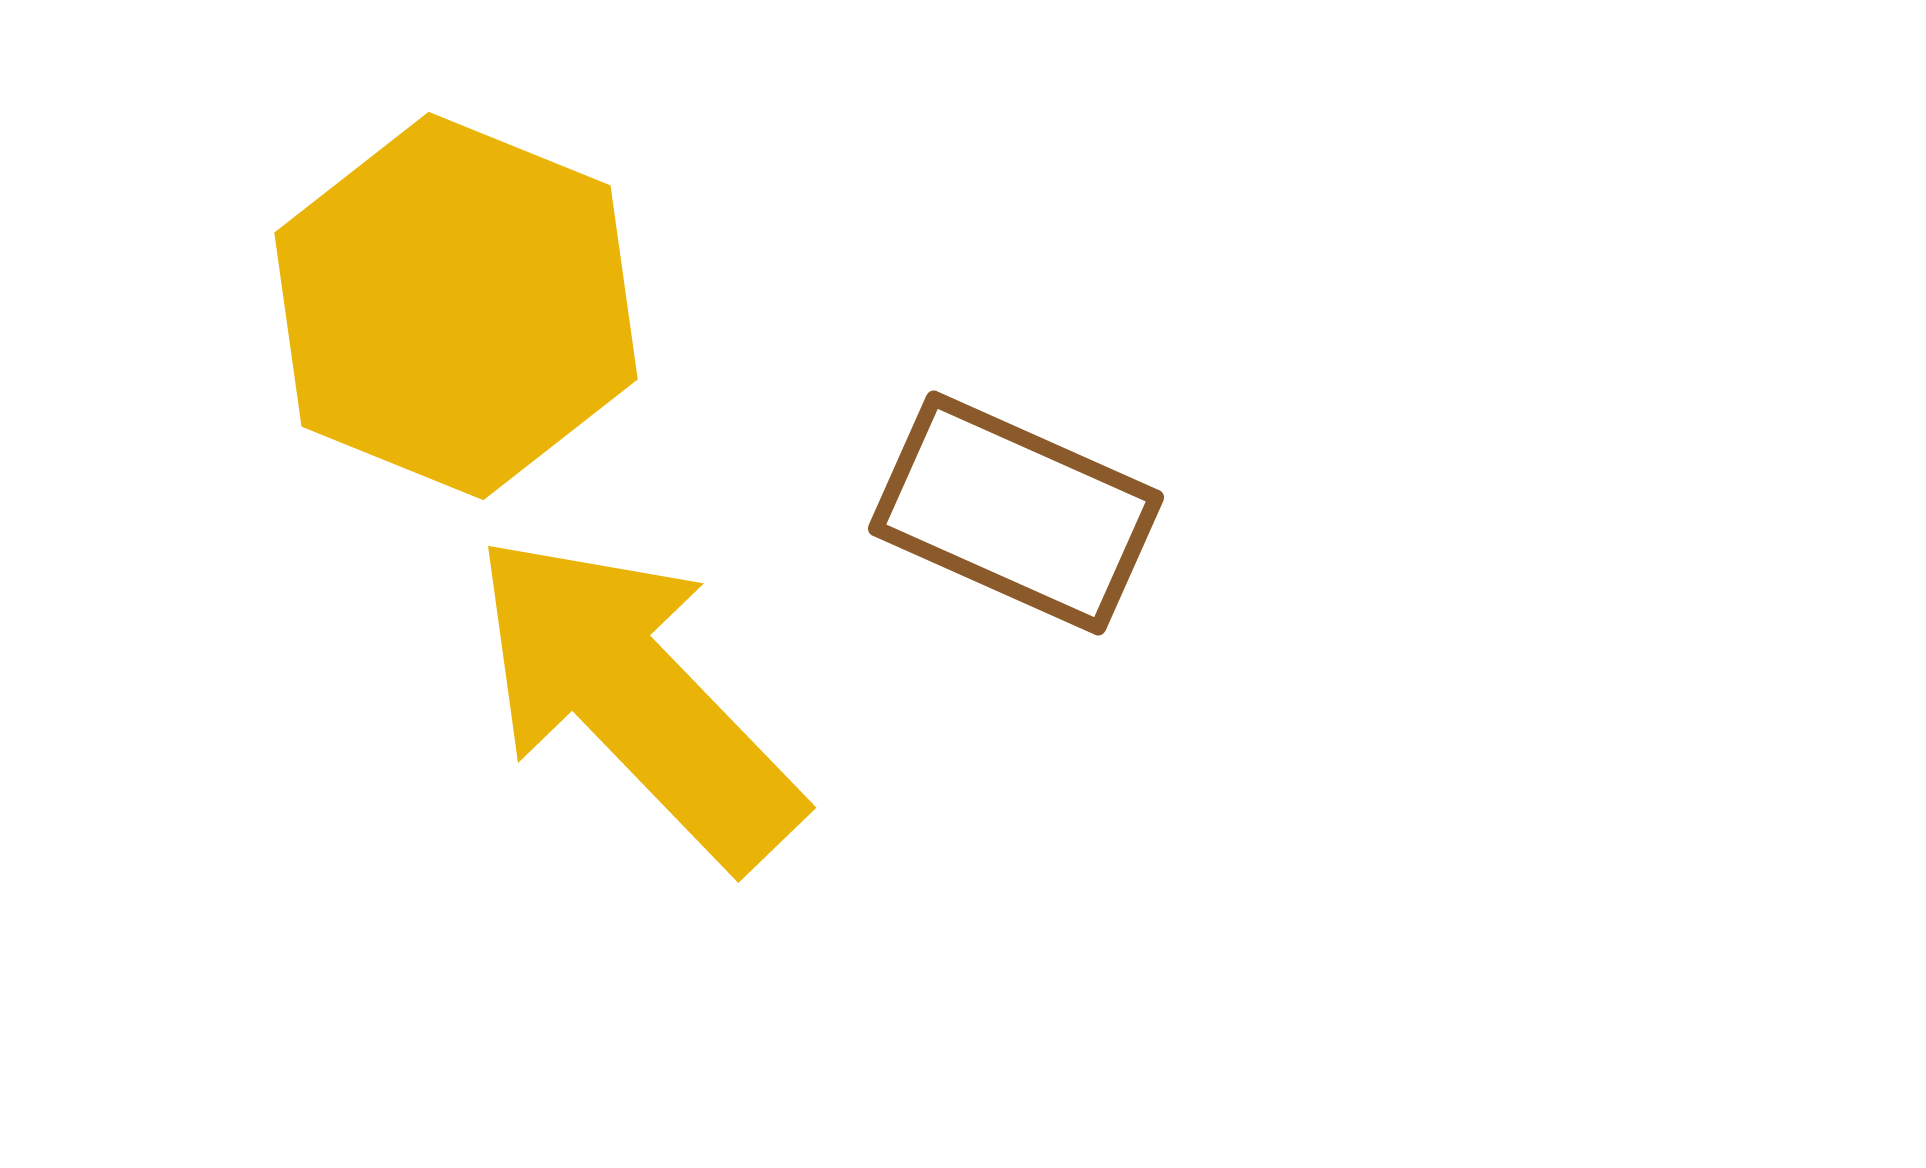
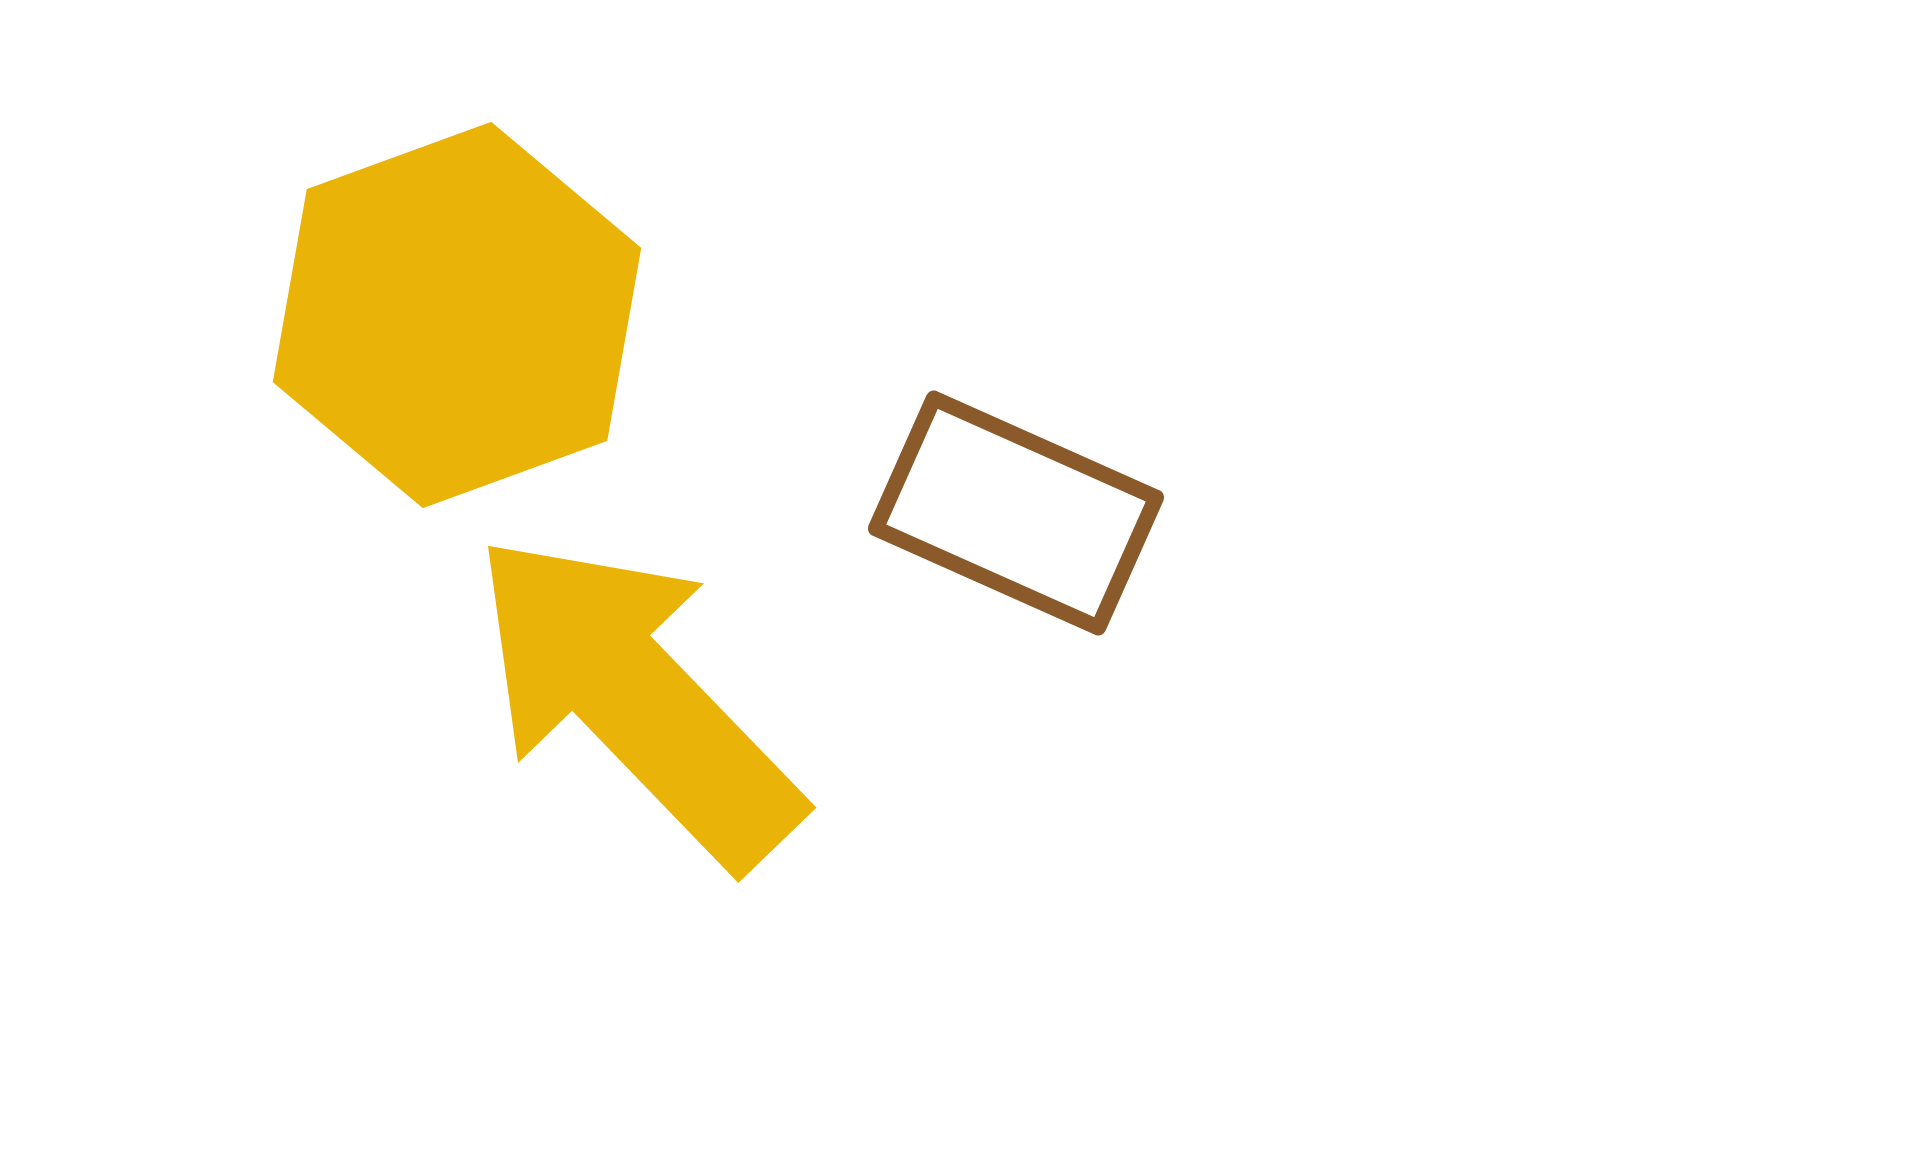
yellow hexagon: moved 1 px right, 9 px down; rotated 18 degrees clockwise
